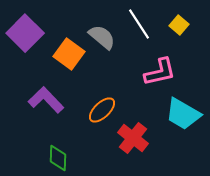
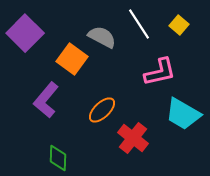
gray semicircle: rotated 12 degrees counterclockwise
orange square: moved 3 px right, 5 px down
purple L-shape: rotated 96 degrees counterclockwise
